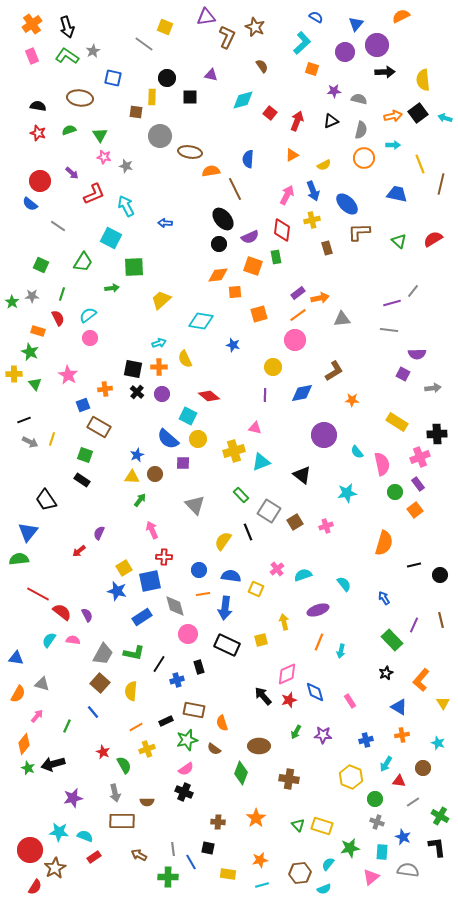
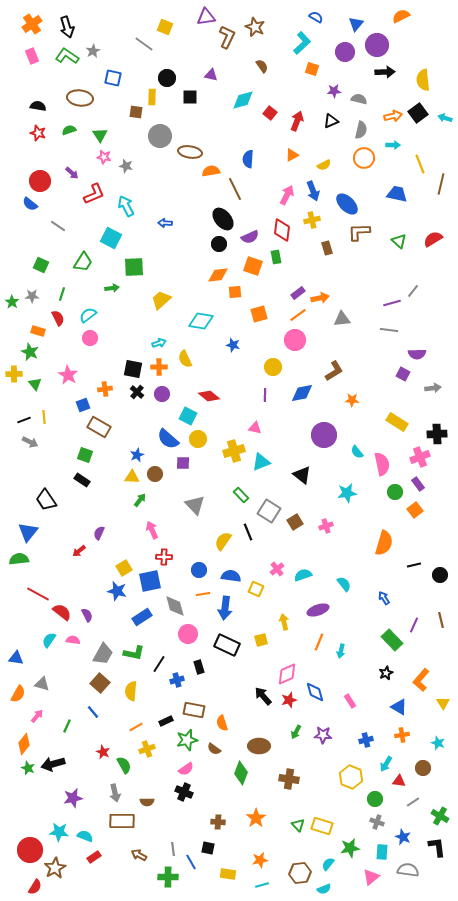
yellow line at (52, 439): moved 8 px left, 22 px up; rotated 24 degrees counterclockwise
